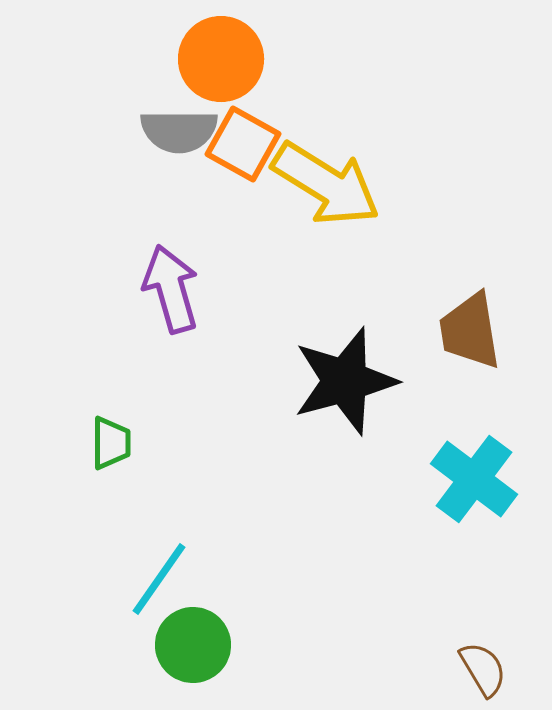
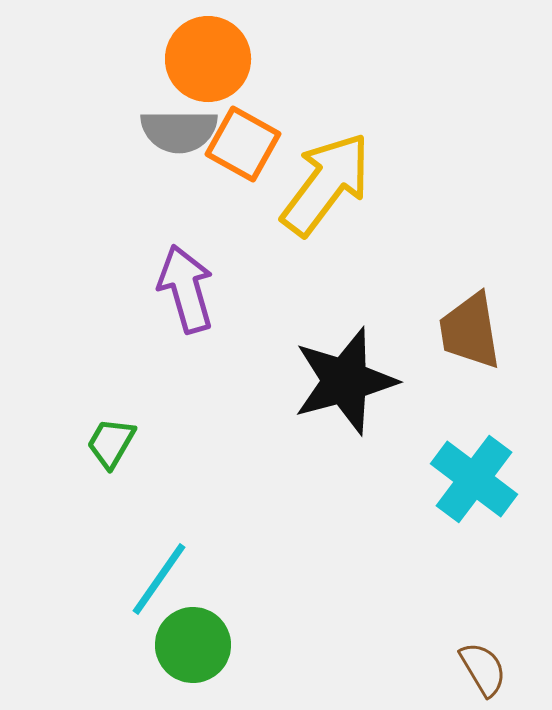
orange circle: moved 13 px left
yellow arrow: rotated 85 degrees counterclockwise
purple arrow: moved 15 px right
green trapezoid: rotated 150 degrees counterclockwise
